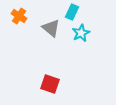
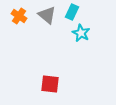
gray triangle: moved 4 px left, 13 px up
cyan star: rotated 18 degrees counterclockwise
red square: rotated 12 degrees counterclockwise
